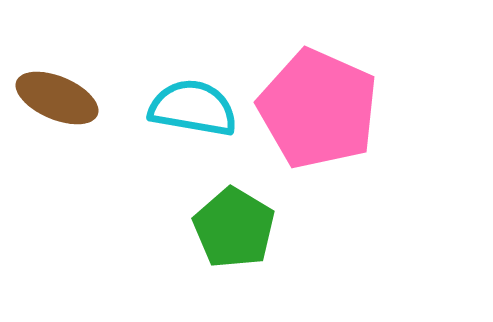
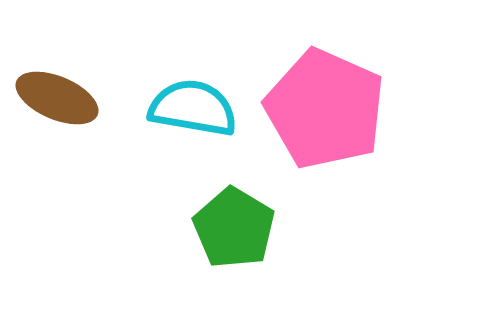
pink pentagon: moved 7 px right
